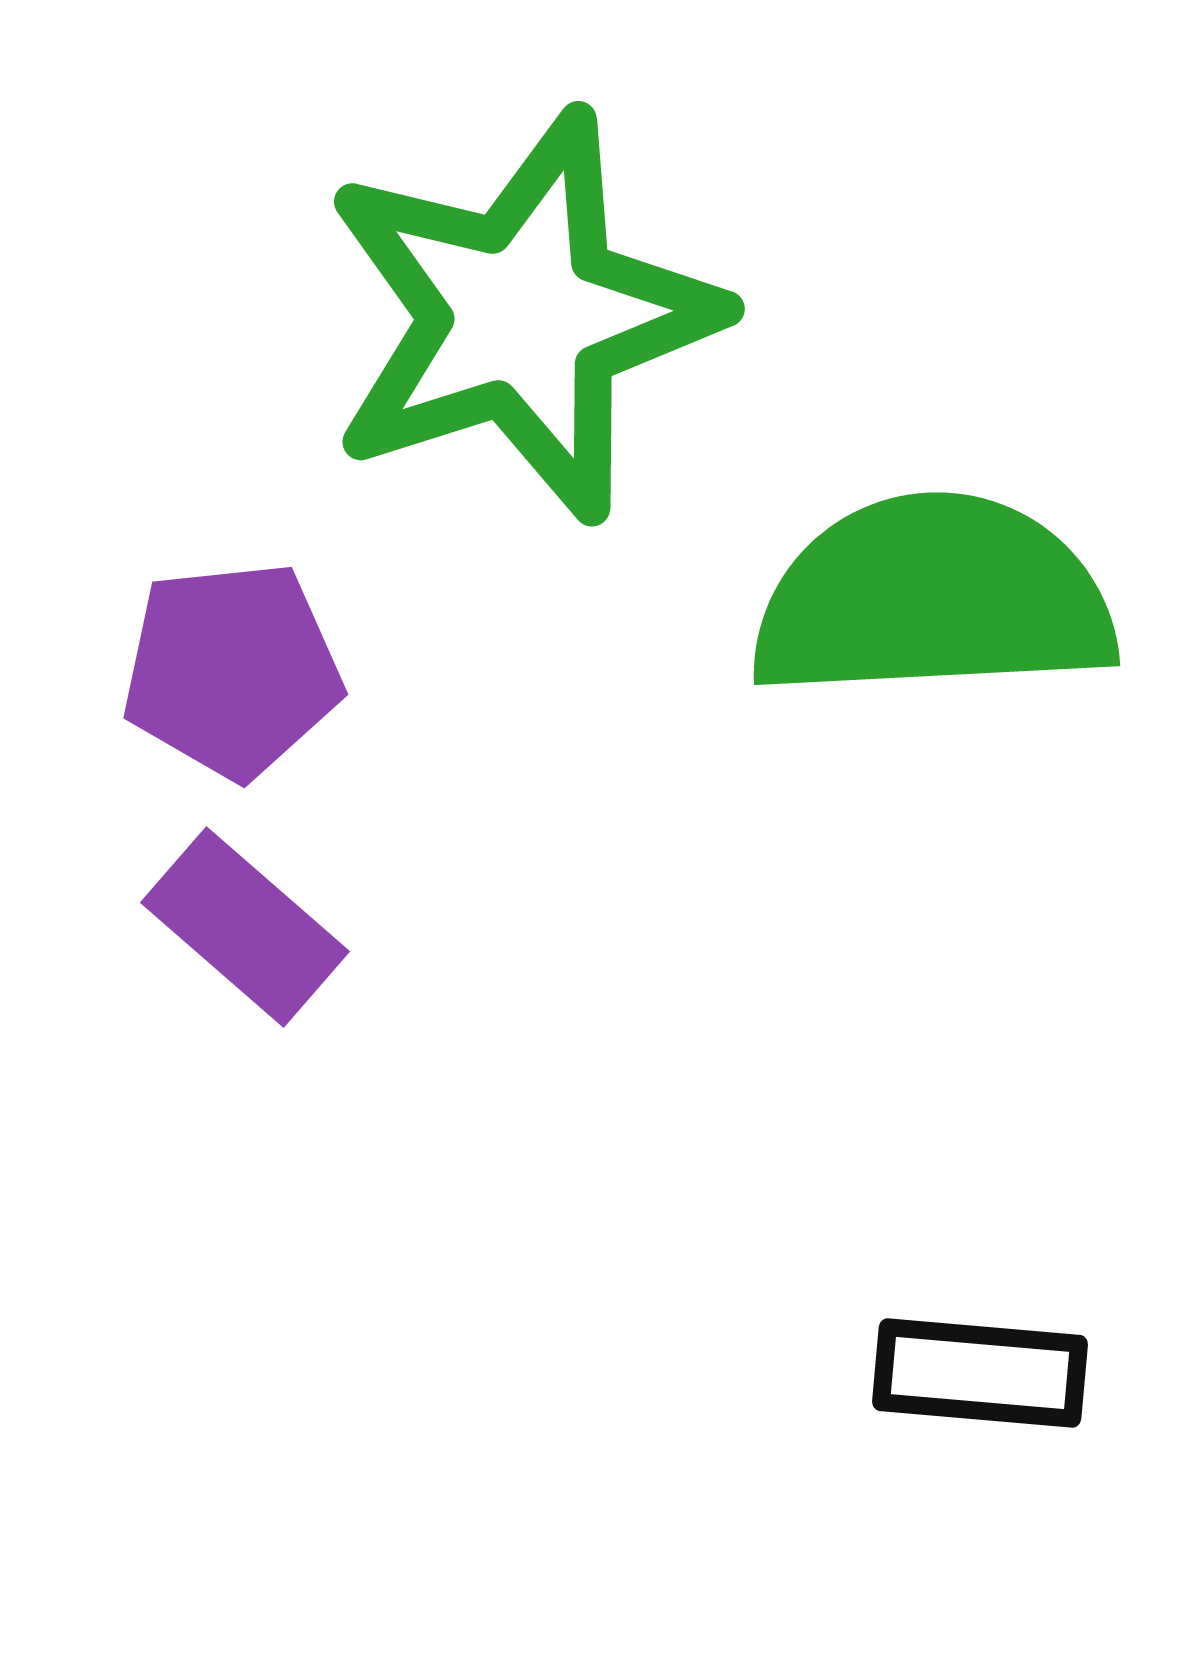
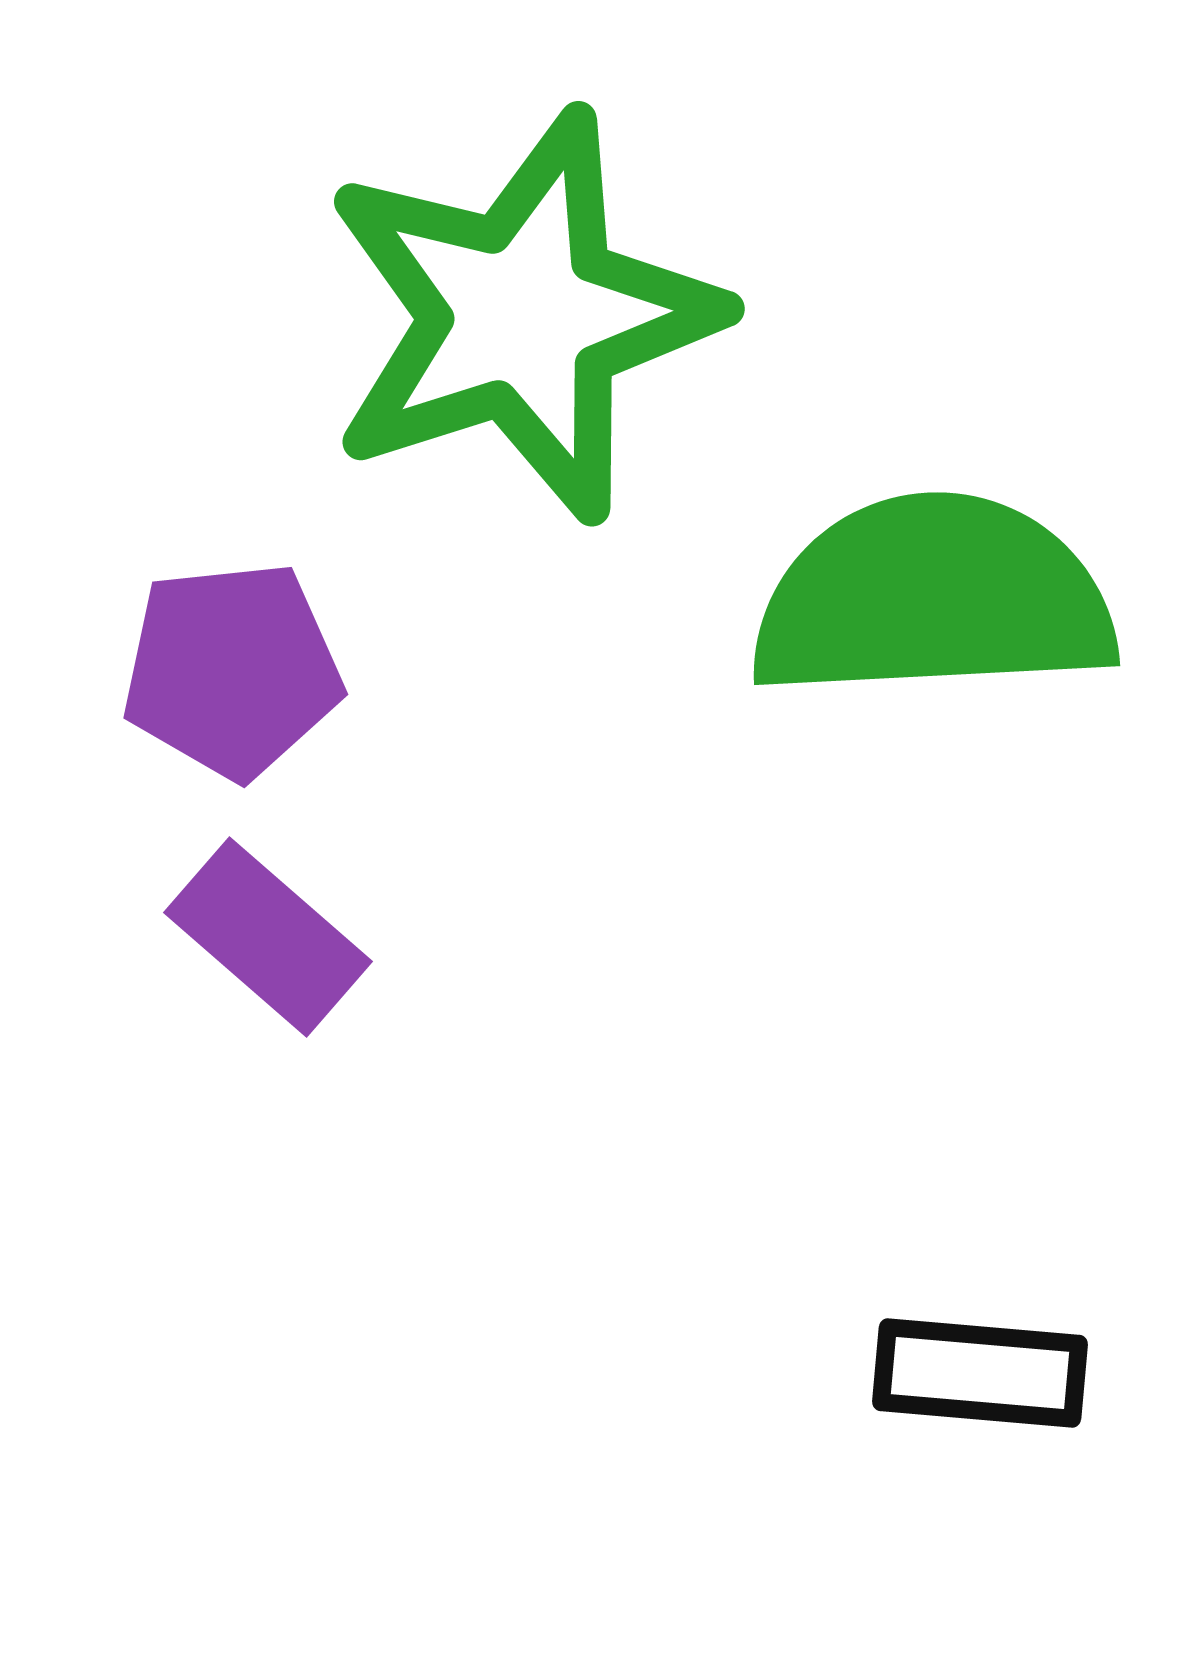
purple rectangle: moved 23 px right, 10 px down
